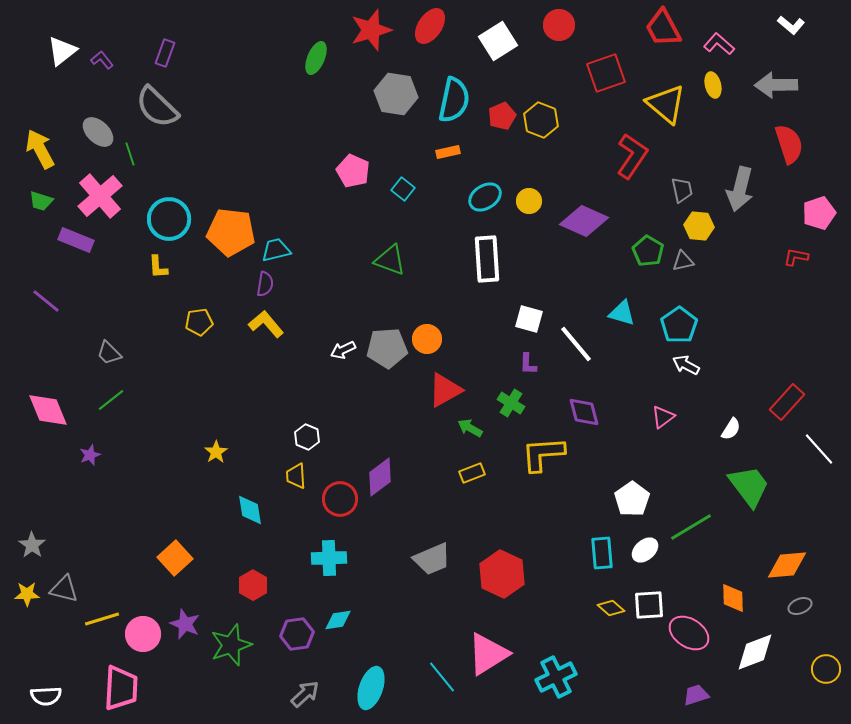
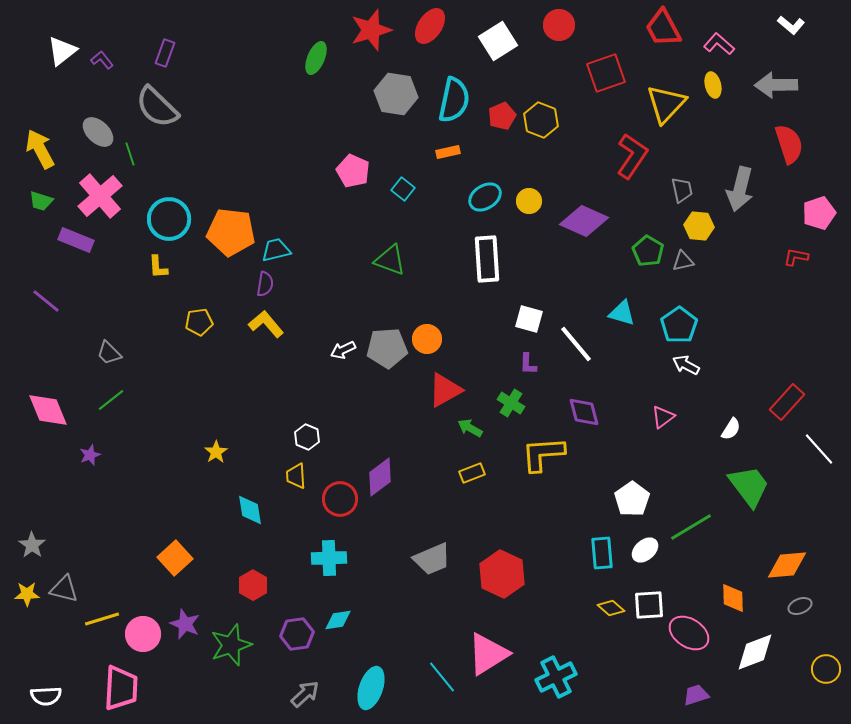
yellow triangle at (666, 104): rotated 33 degrees clockwise
